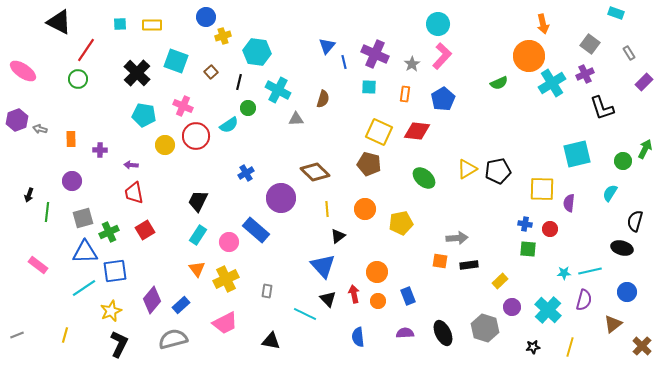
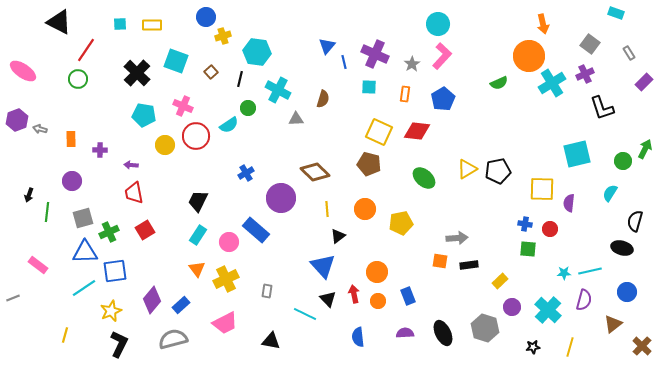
black line at (239, 82): moved 1 px right, 3 px up
gray line at (17, 335): moved 4 px left, 37 px up
